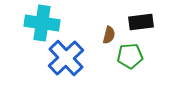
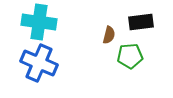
cyan cross: moved 3 px left, 1 px up
blue cross: moved 27 px left, 5 px down; rotated 24 degrees counterclockwise
